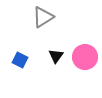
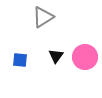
blue square: rotated 21 degrees counterclockwise
